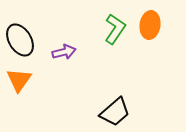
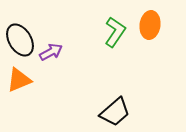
green L-shape: moved 3 px down
purple arrow: moved 13 px left; rotated 15 degrees counterclockwise
orange triangle: rotated 32 degrees clockwise
